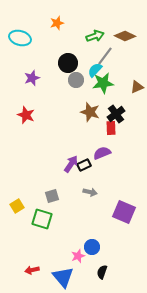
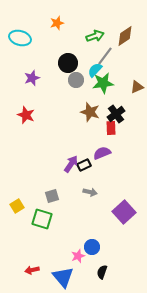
brown diamond: rotated 60 degrees counterclockwise
purple square: rotated 25 degrees clockwise
